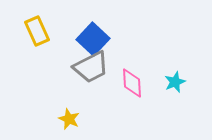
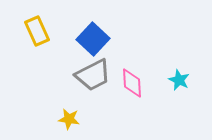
gray trapezoid: moved 2 px right, 8 px down
cyan star: moved 4 px right, 2 px up; rotated 25 degrees counterclockwise
yellow star: rotated 15 degrees counterclockwise
